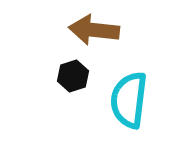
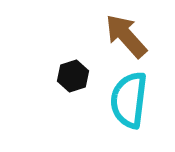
brown arrow: moved 32 px right, 6 px down; rotated 42 degrees clockwise
